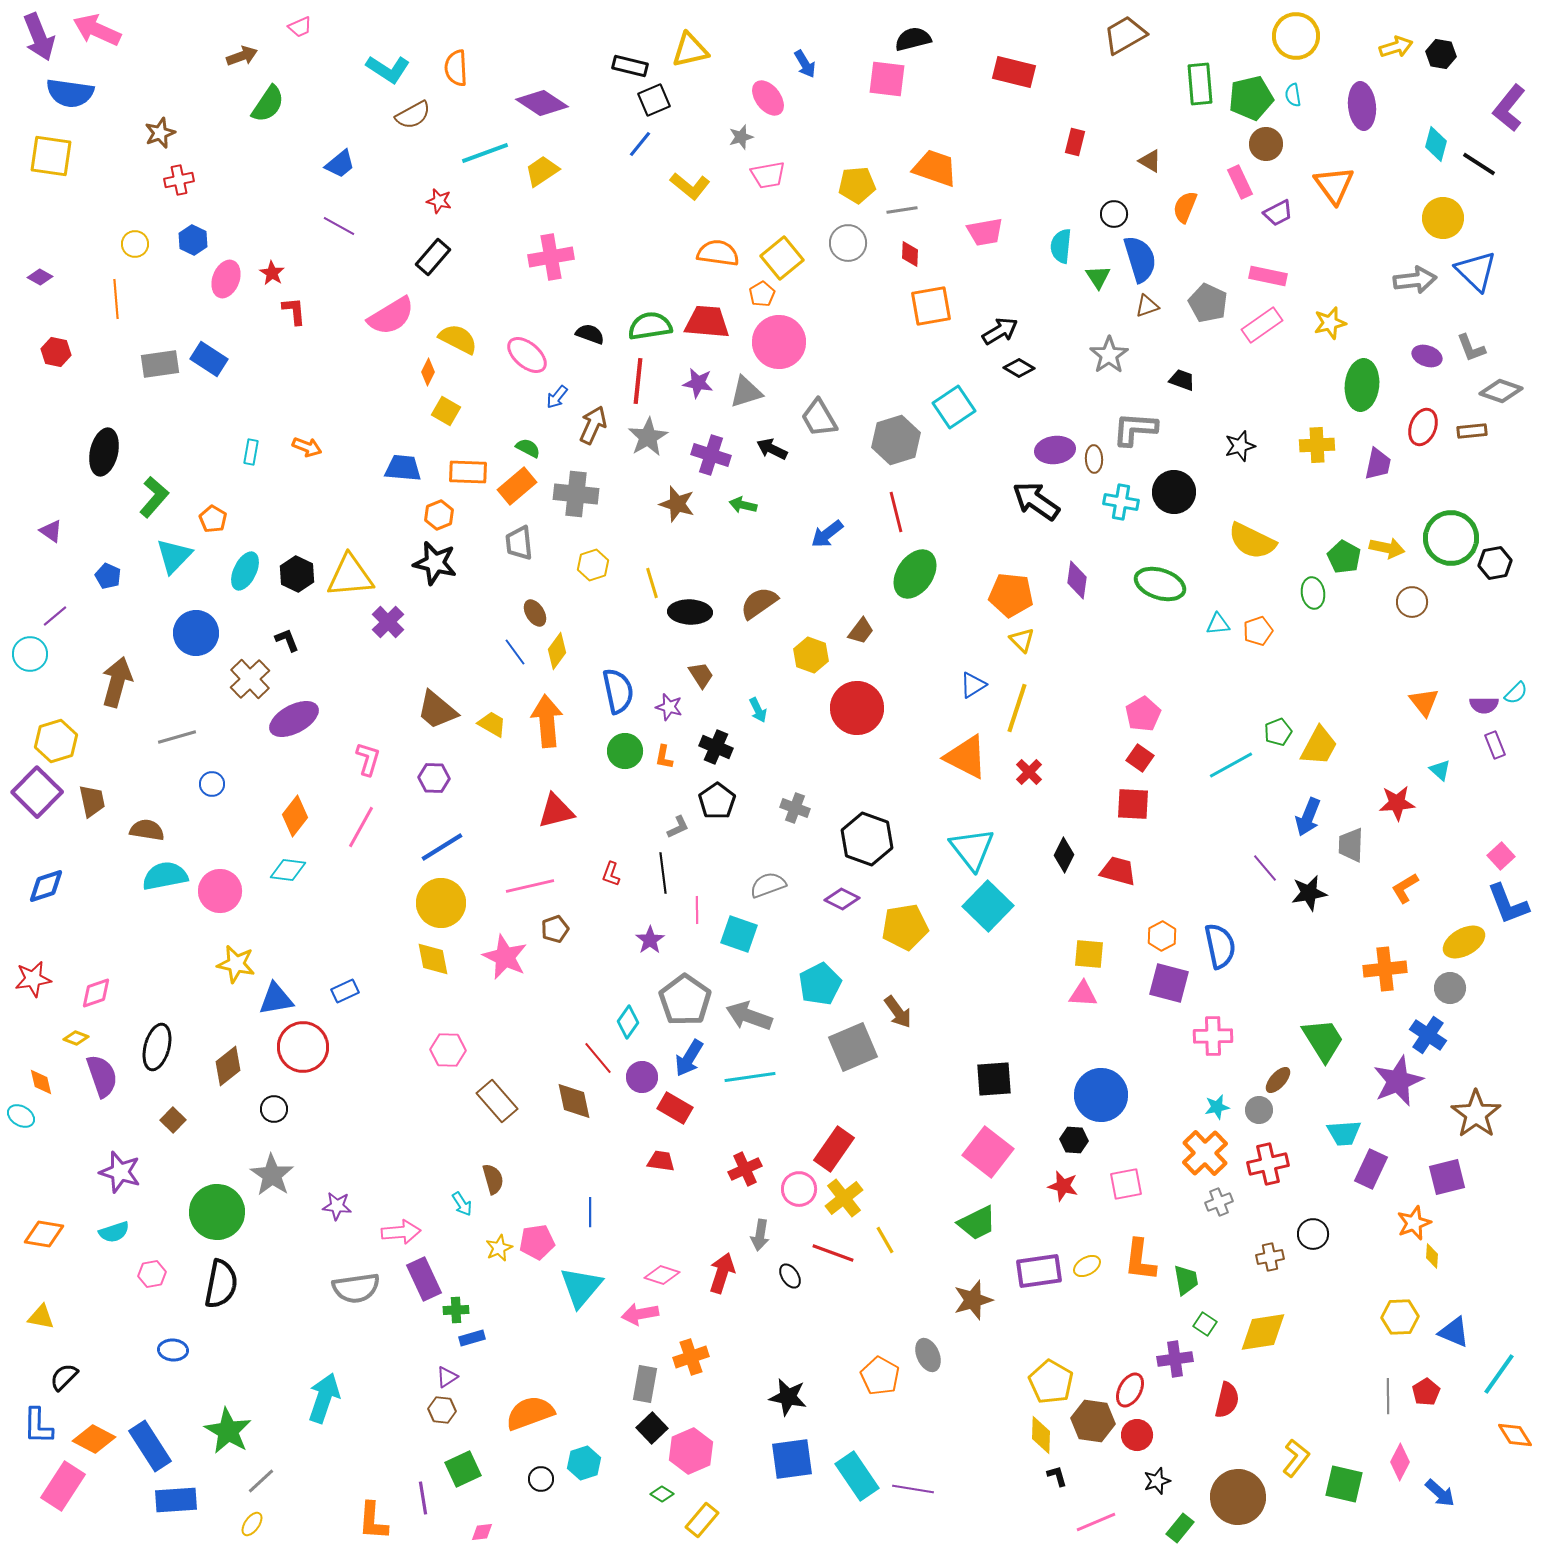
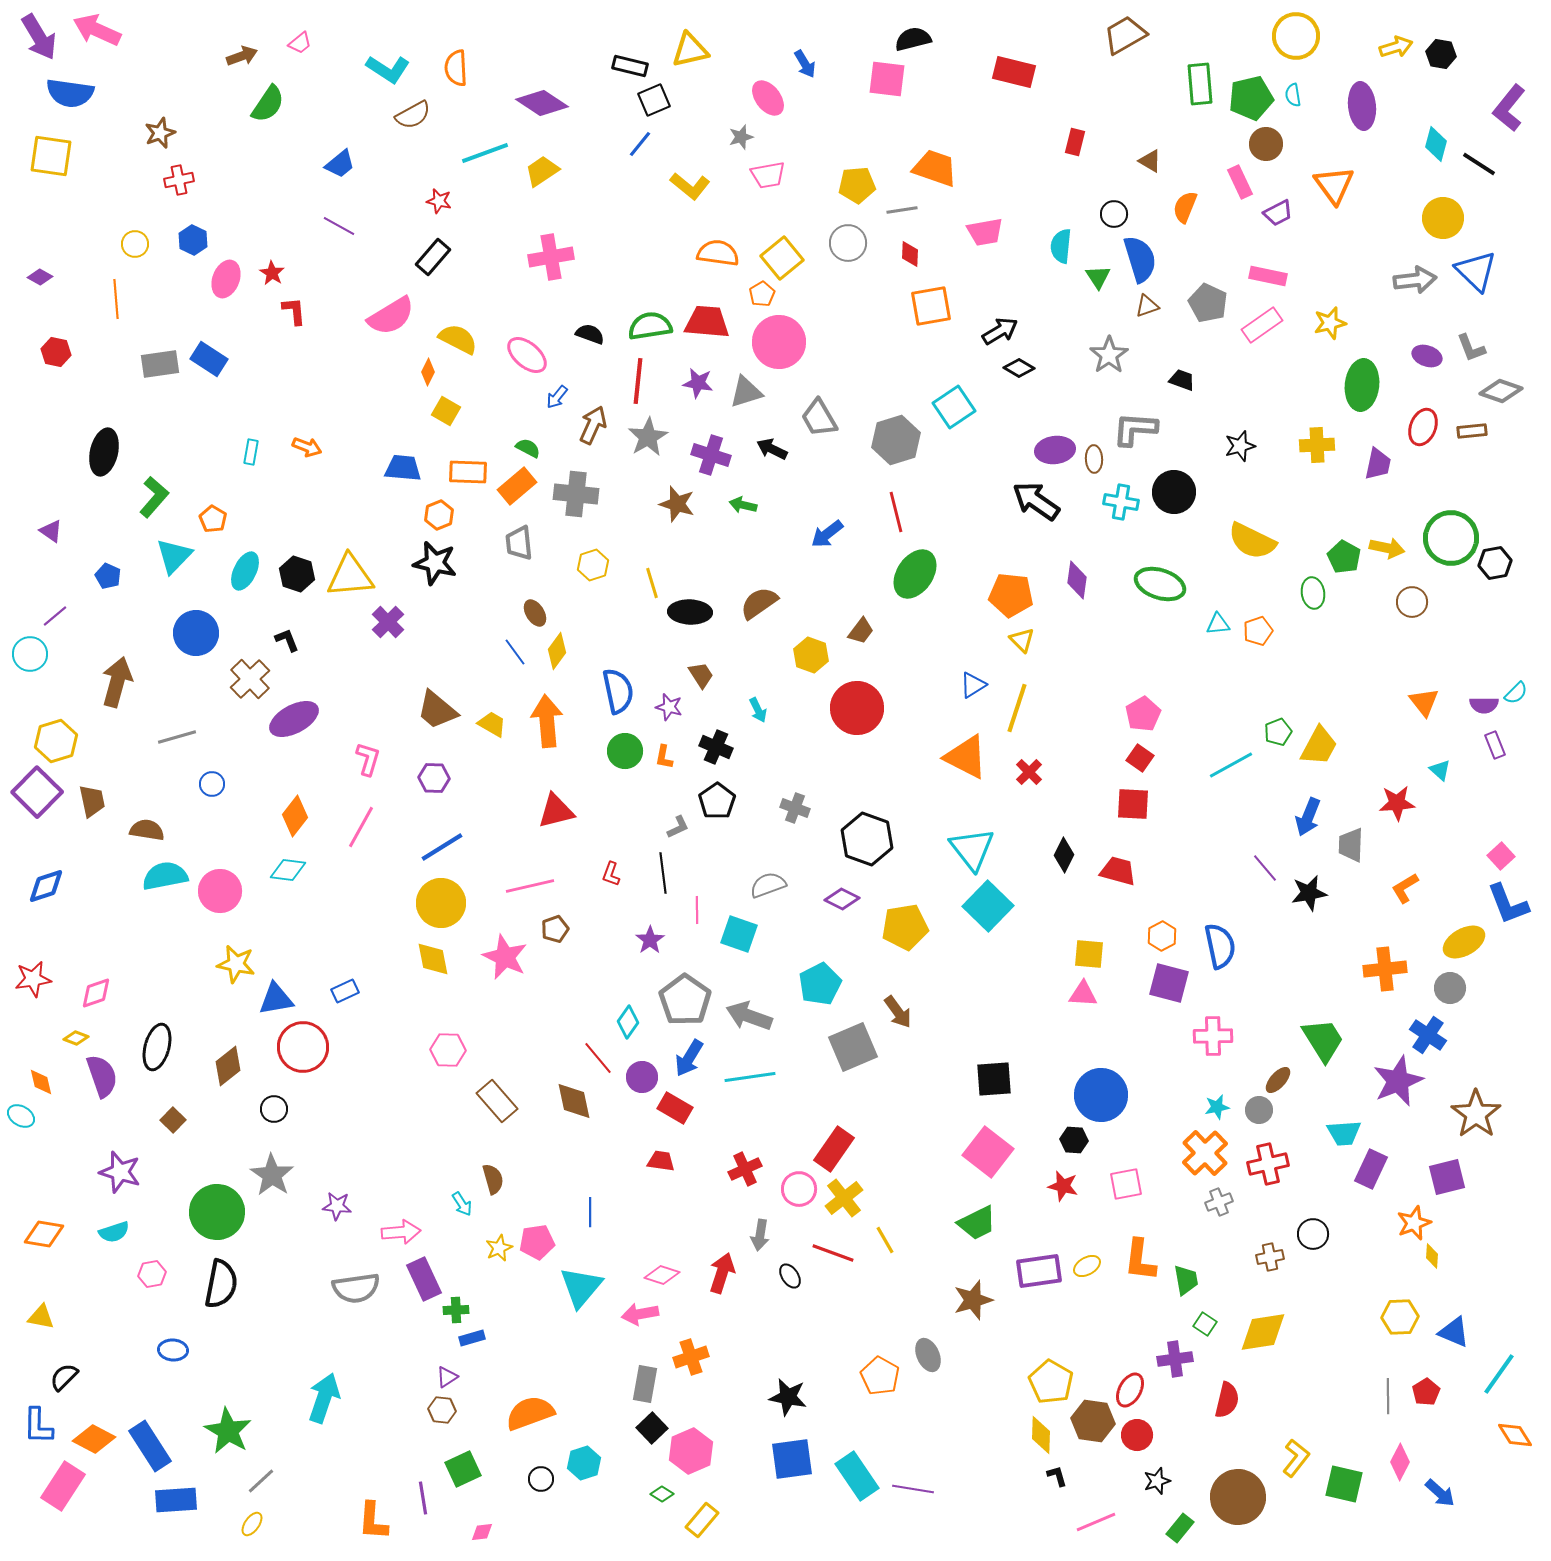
pink trapezoid at (300, 27): moved 16 px down; rotated 15 degrees counterclockwise
purple arrow at (39, 37): rotated 9 degrees counterclockwise
black hexagon at (297, 574): rotated 8 degrees counterclockwise
